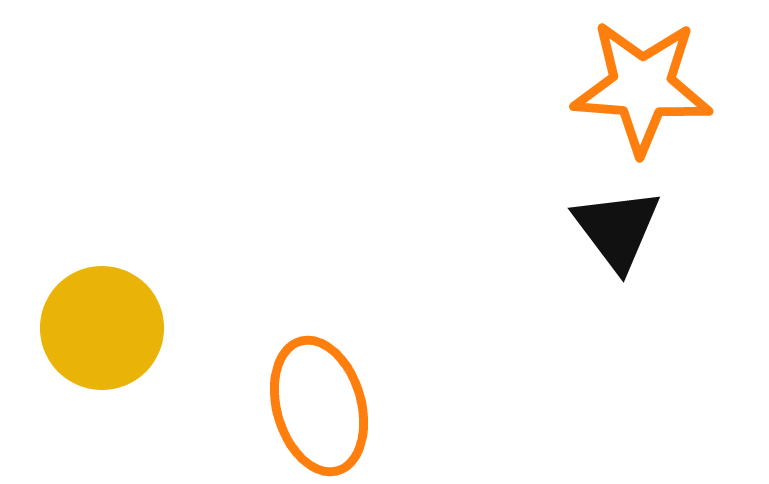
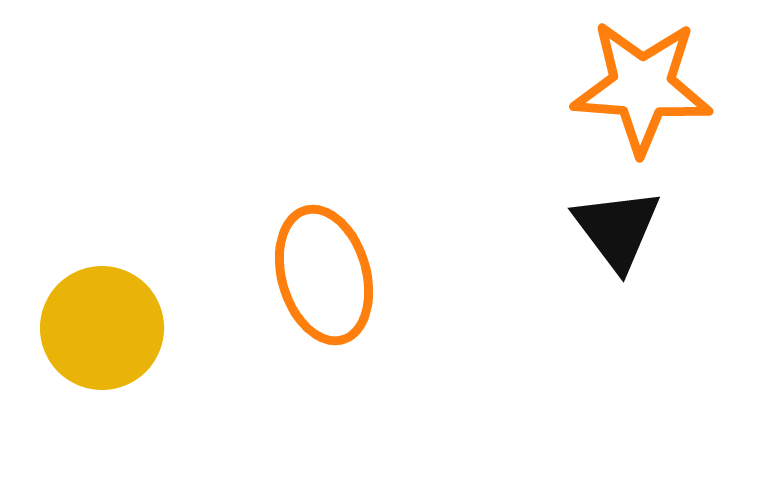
orange ellipse: moved 5 px right, 131 px up
